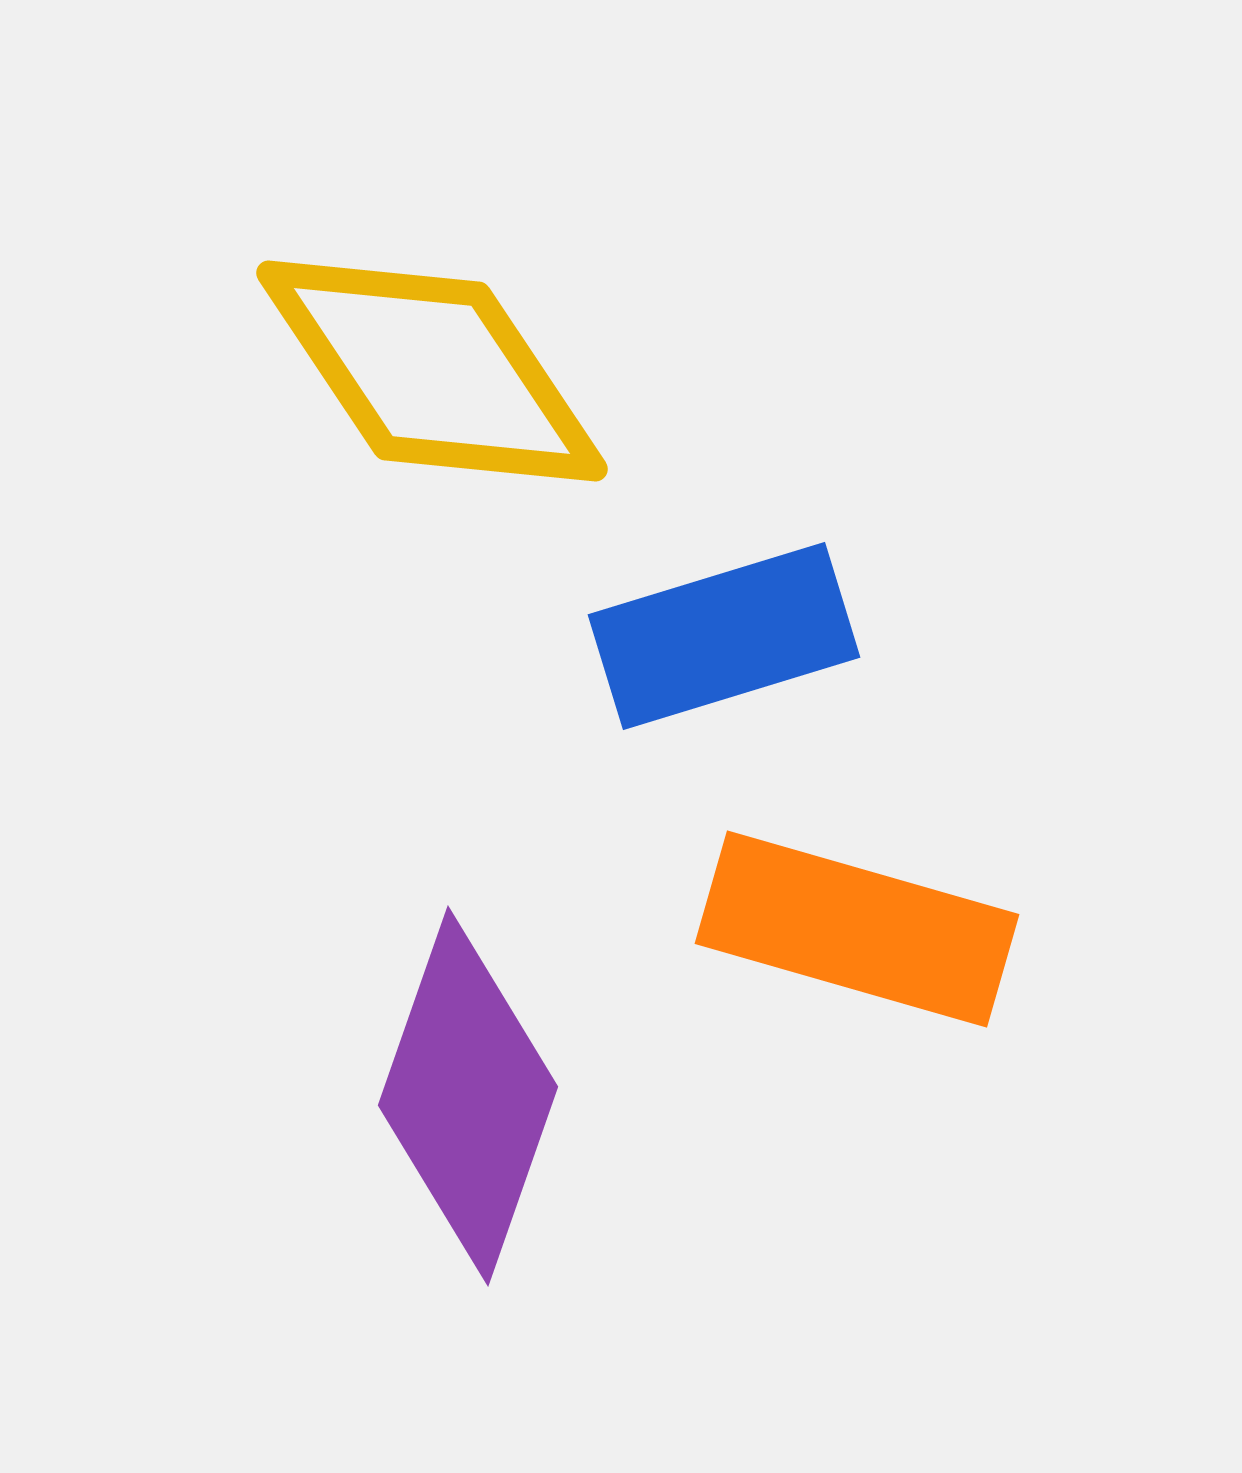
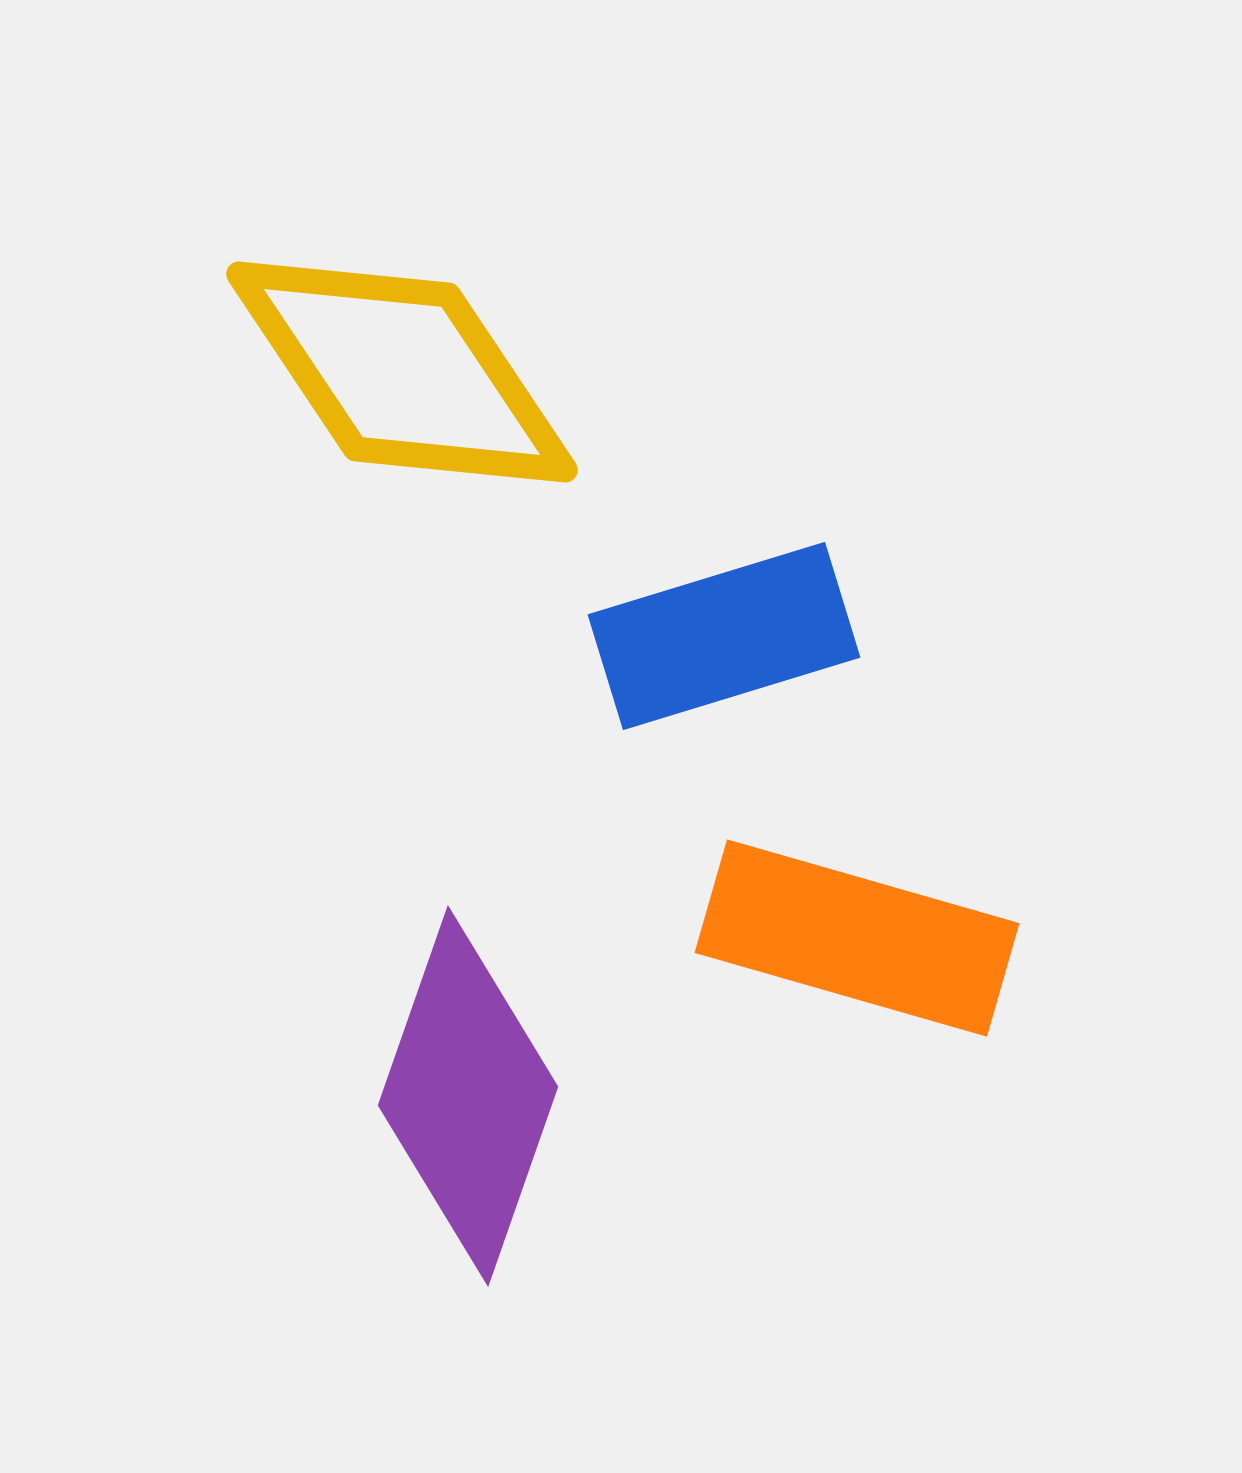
yellow diamond: moved 30 px left, 1 px down
orange rectangle: moved 9 px down
